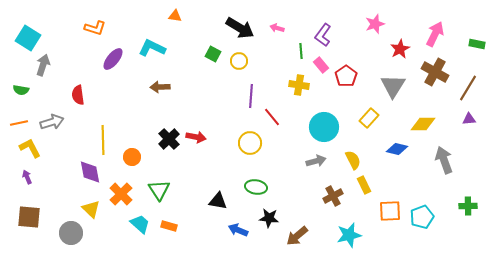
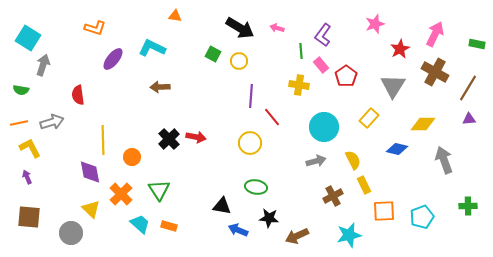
black triangle at (218, 201): moved 4 px right, 5 px down
orange square at (390, 211): moved 6 px left
brown arrow at (297, 236): rotated 15 degrees clockwise
